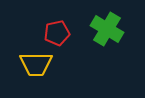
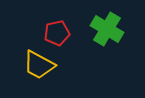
yellow trapezoid: moved 3 px right, 1 px down; rotated 28 degrees clockwise
